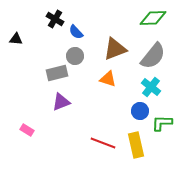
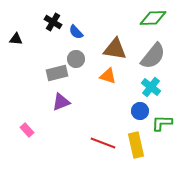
black cross: moved 2 px left, 3 px down
brown triangle: rotated 30 degrees clockwise
gray circle: moved 1 px right, 3 px down
orange triangle: moved 3 px up
pink rectangle: rotated 16 degrees clockwise
